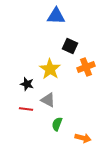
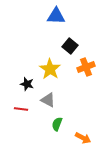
black square: rotated 14 degrees clockwise
red line: moved 5 px left
orange arrow: rotated 14 degrees clockwise
